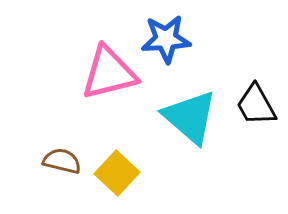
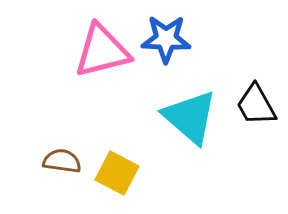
blue star: rotated 6 degrees clockwise
pink triangle: moved 7 px left, 22 px up
brown semicircle: rotated 6 degrees counterclockwise
yellow square: rotated 15 degrees counterclockwise
